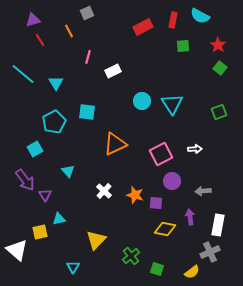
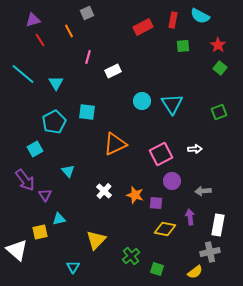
gray cross at (210, 252): rotated 12 degrees clockwise
yellow semicircle at (192, 272): moved 3 px right
